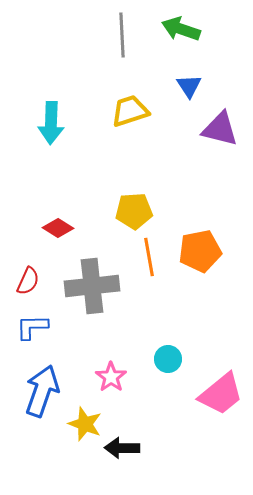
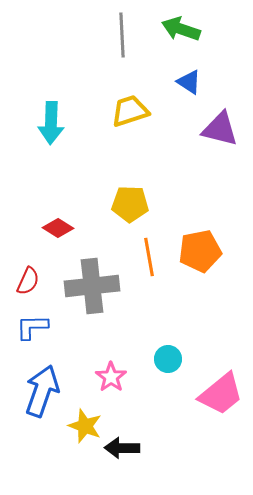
blue triangle: moved 4 px up; rotated 24 degrees counterclockwise
yellow pentagon: moved 4 px left, 7 px up; rotated 6 degrees clockwise
yellow star: moved 2 px down
